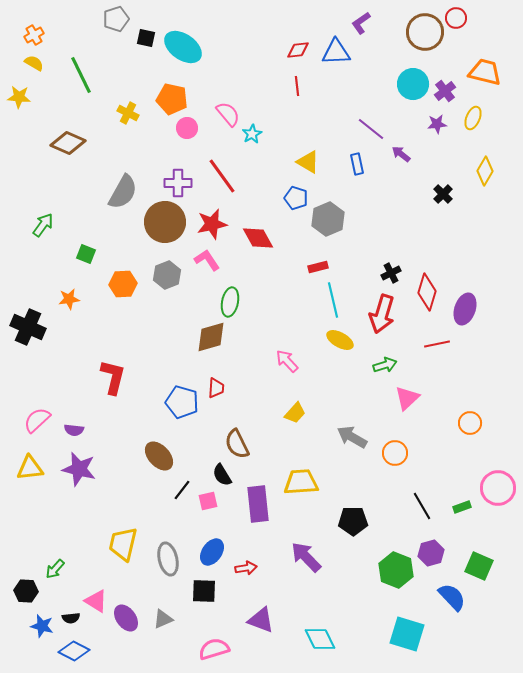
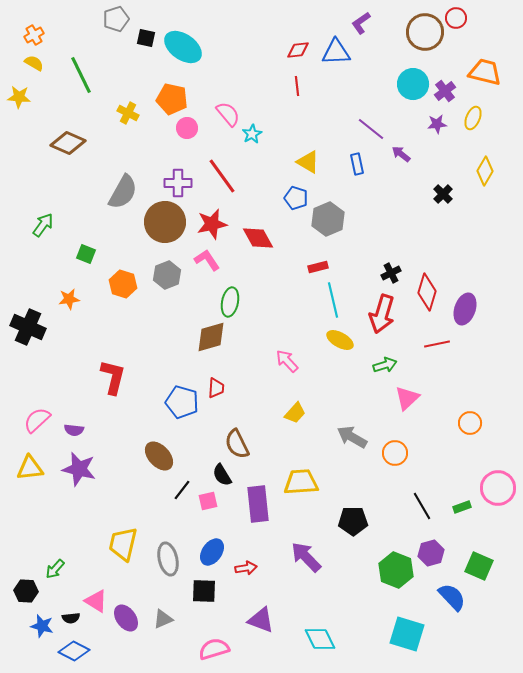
orange hexagon at (123, 284): rotated 20 degrees clockwise
